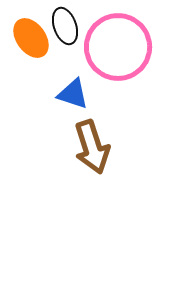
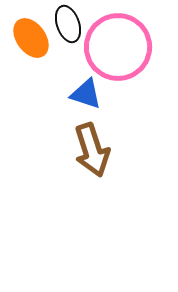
black ellipse: moved 3 px right, 2 px up
blue triangle: moved 13 px right
brown arrow: moved 3 px down
